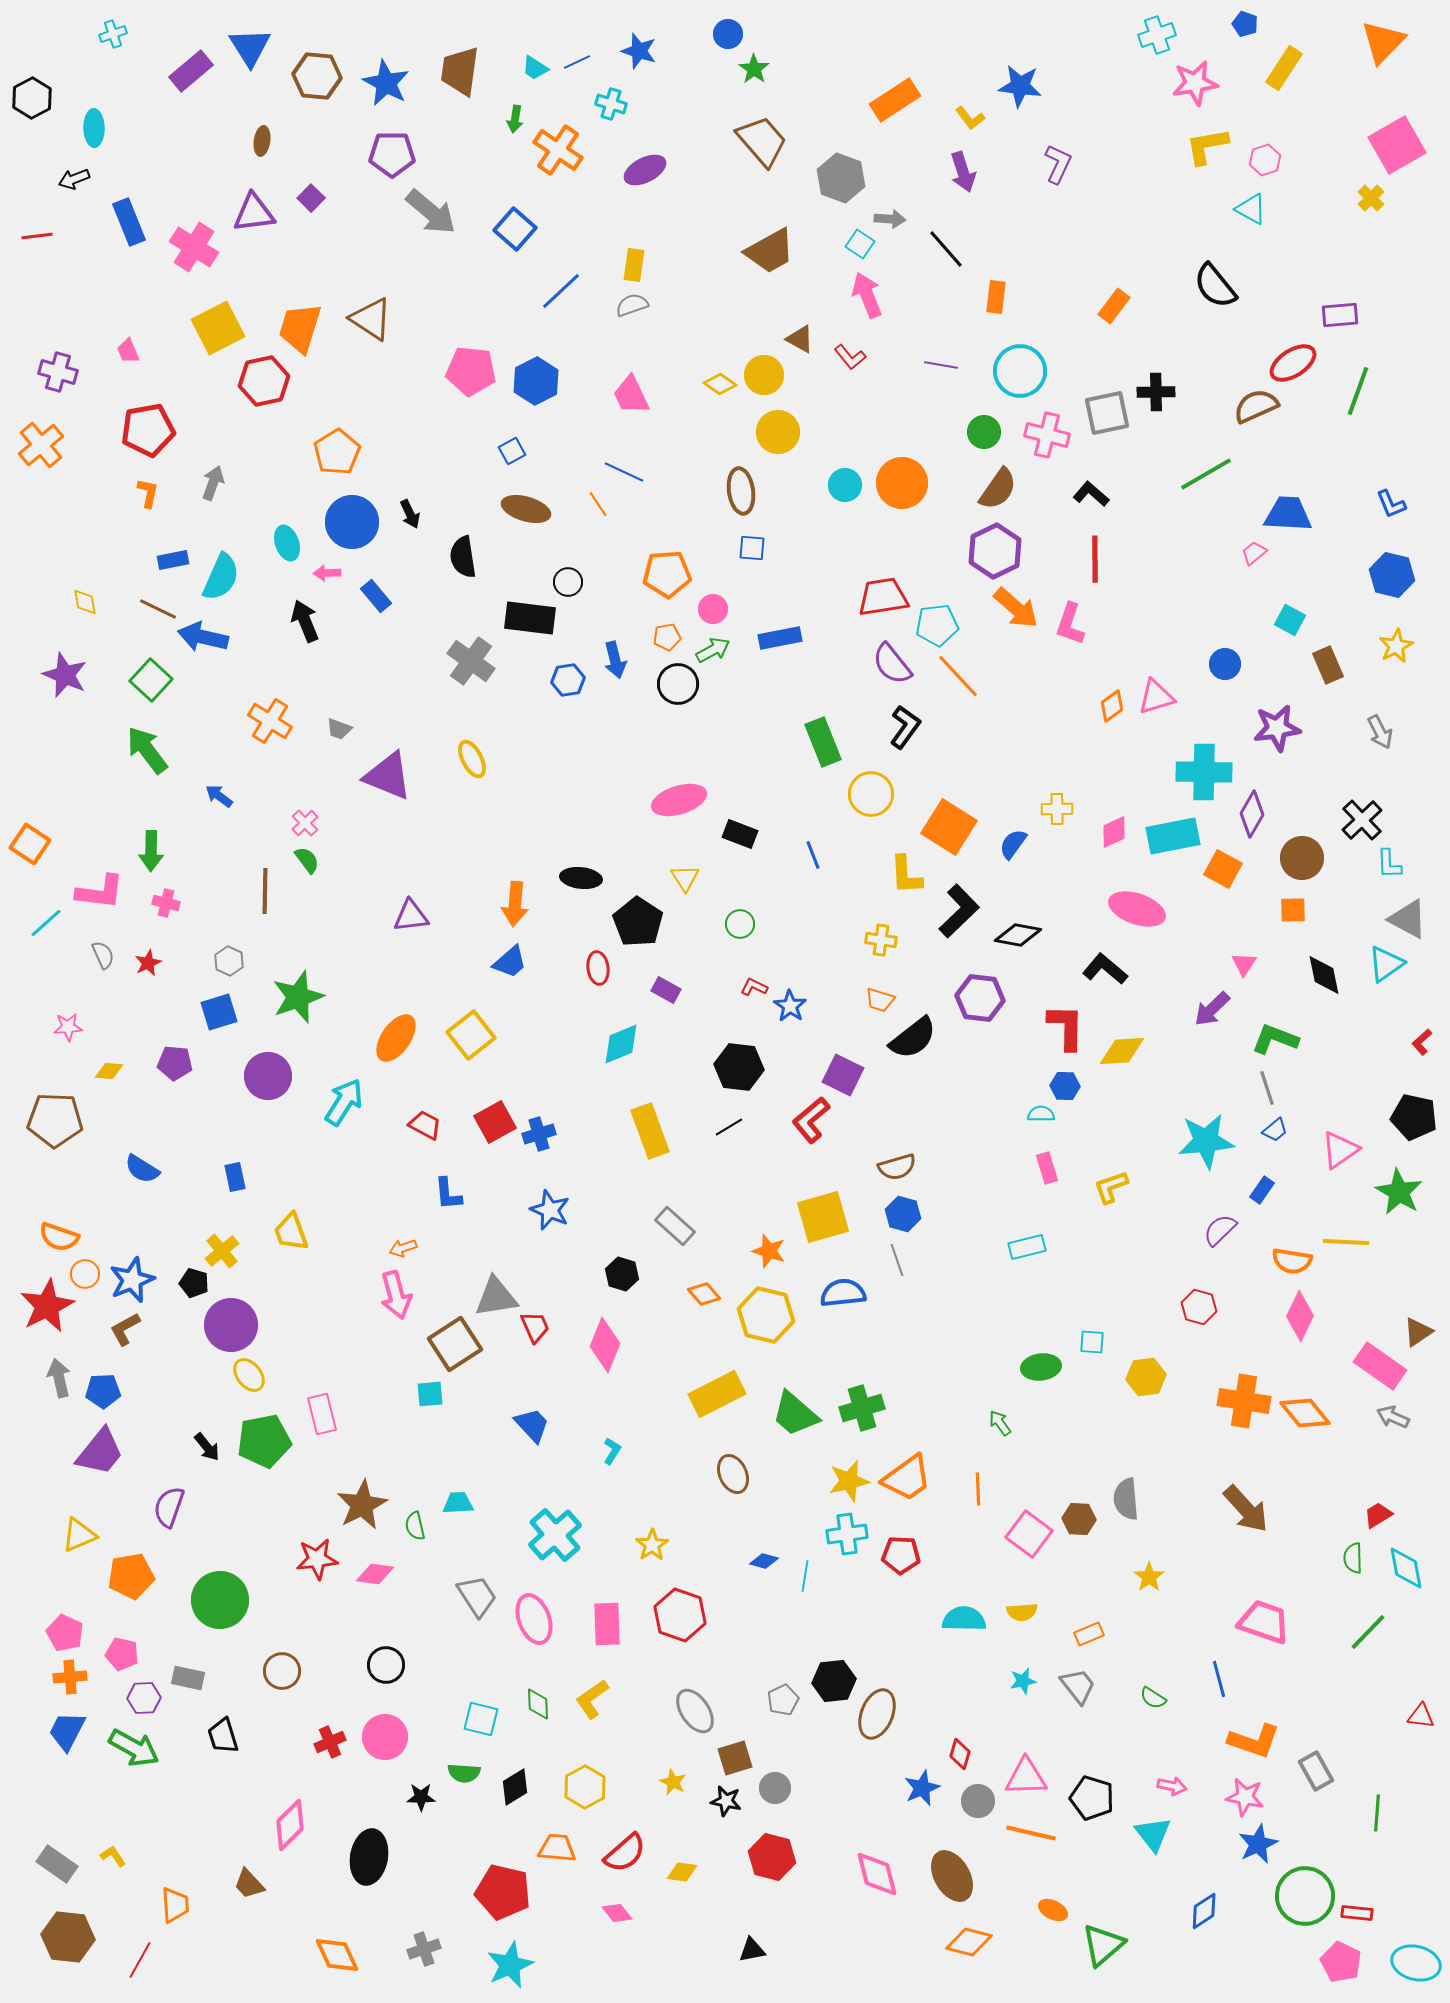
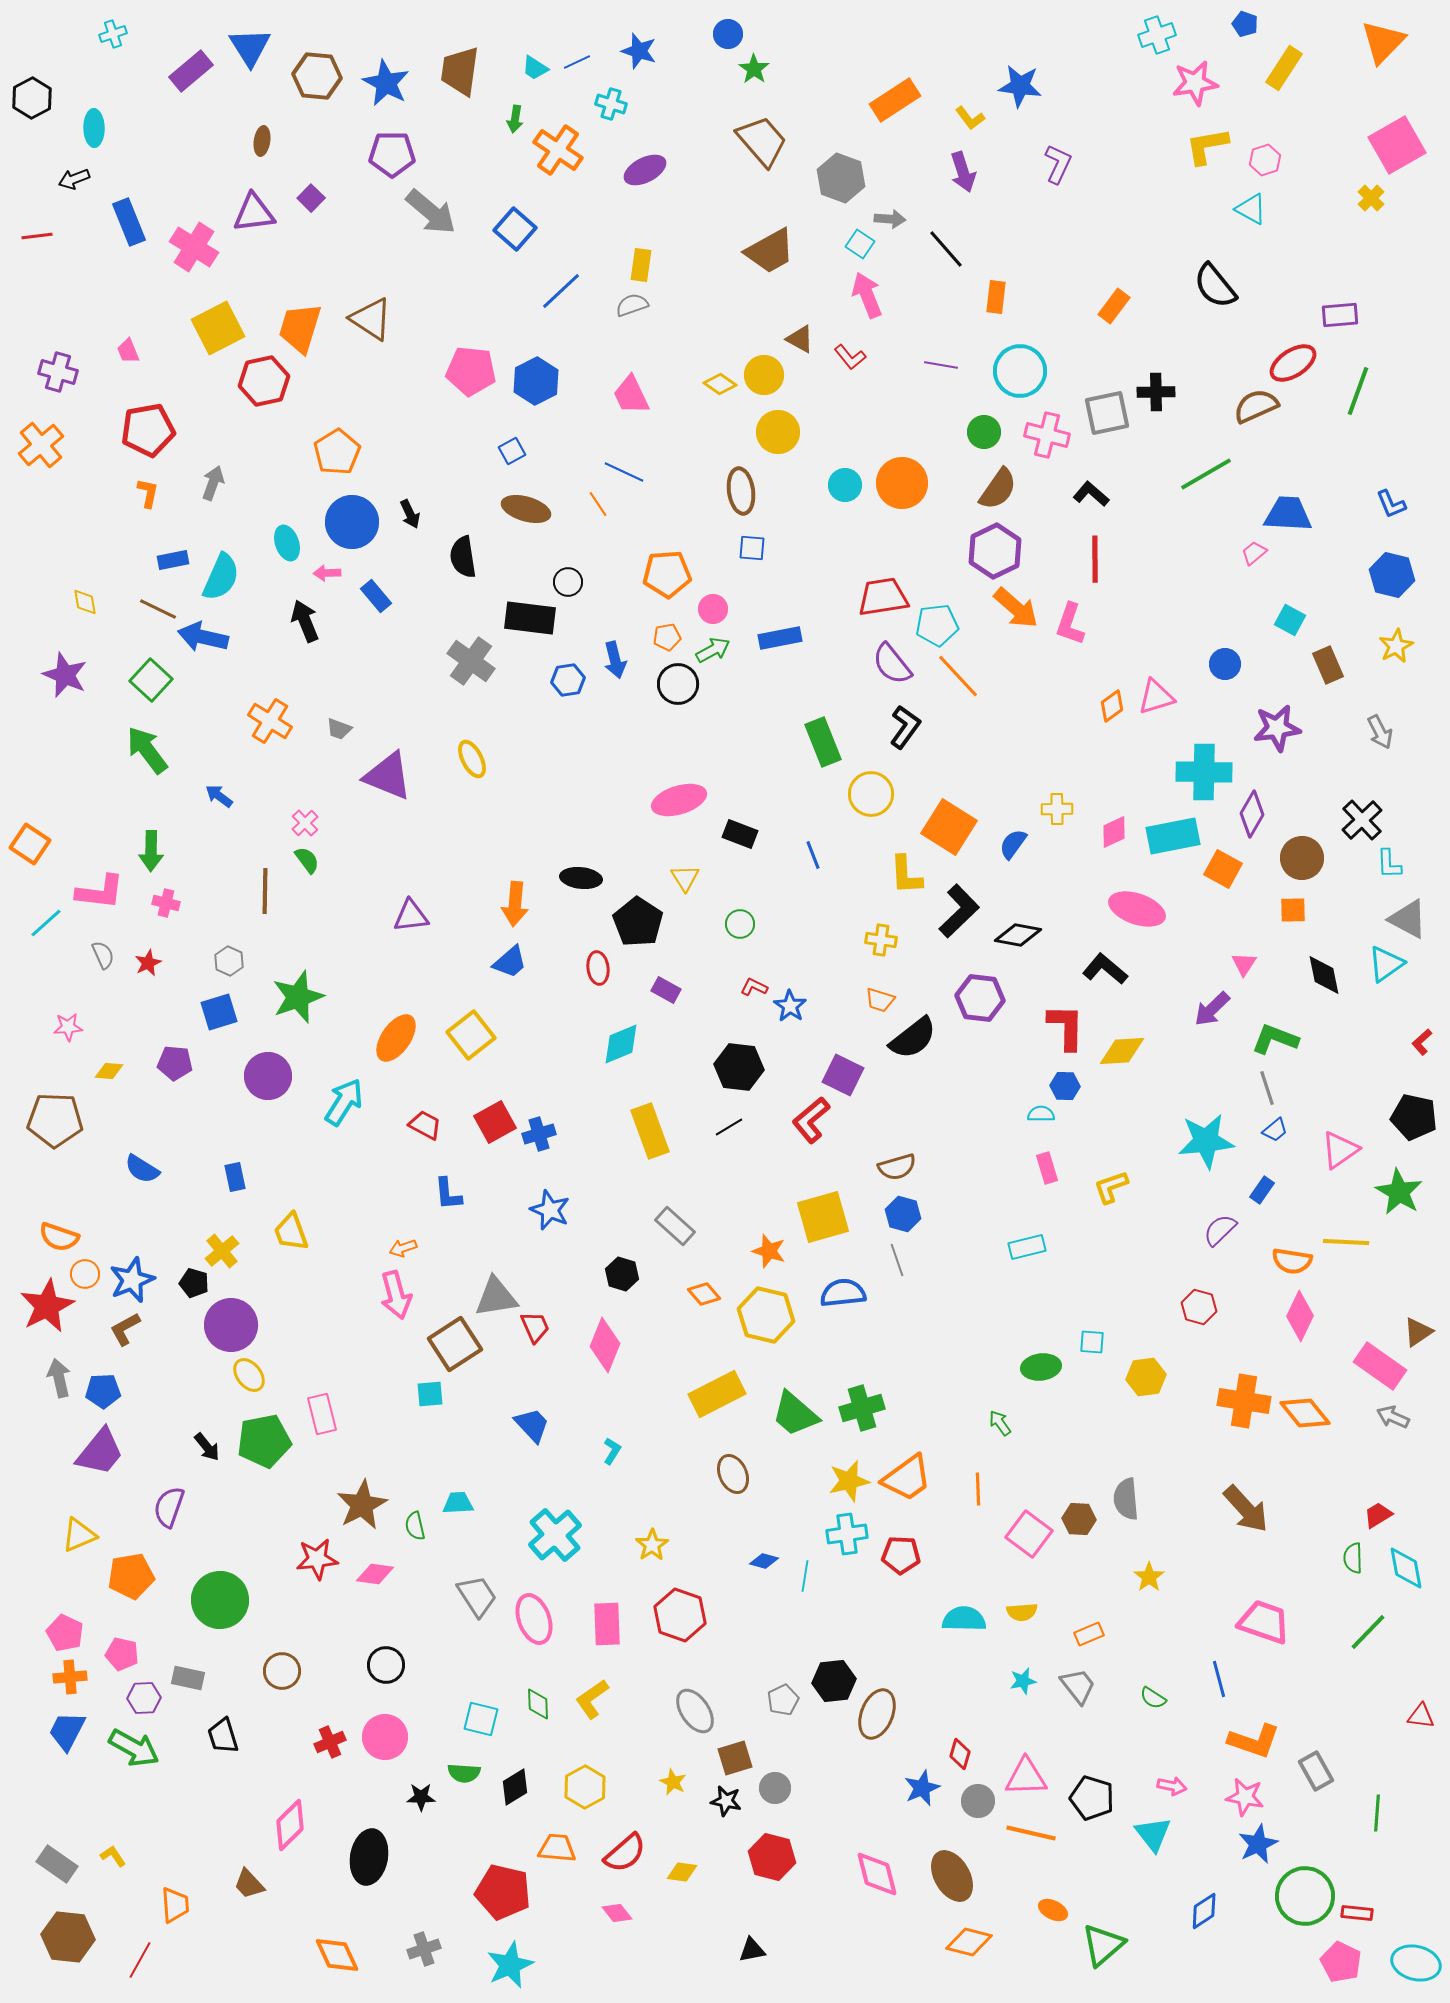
yellow rectangle at (634, 265): moved 7 px right
